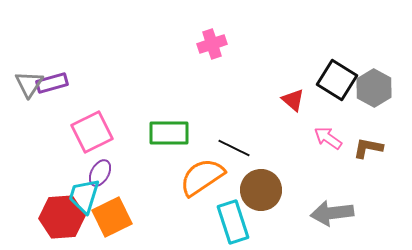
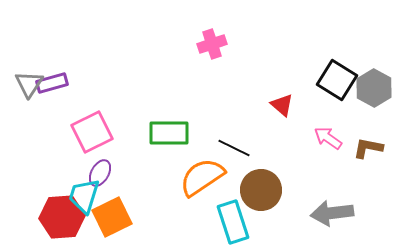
red triangle: moved 11 px left, 5 px down
